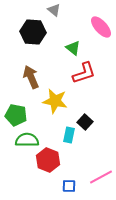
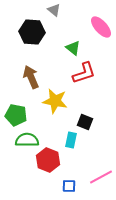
black hexagon: moved 1 px left
black square: rotated 21 degrees counterclockwise
cyan rectangle: moved 2 px right, 5 px down
